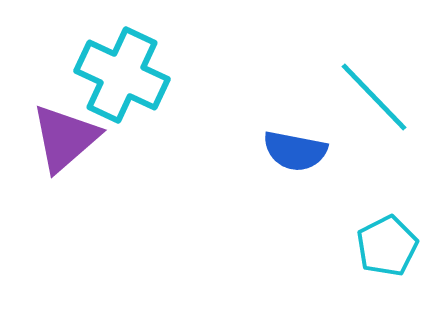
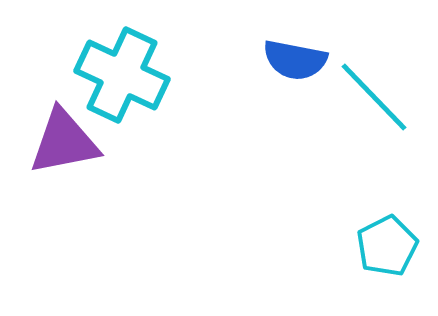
purple triangle: moved 1 px left, 4 px down; rotated 30 degrees clockwise
blue semicircle: moved 91 px up
